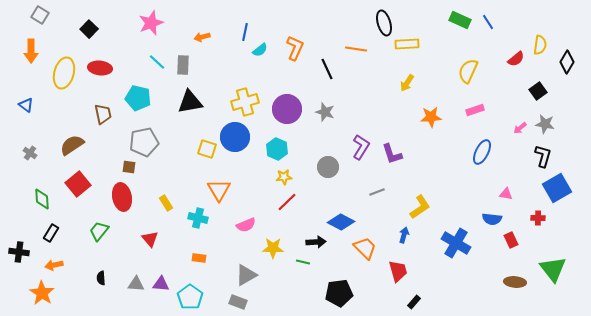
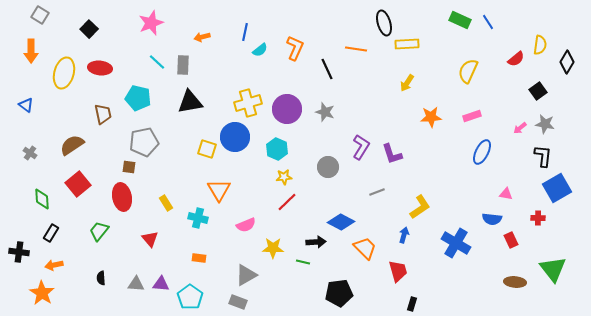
yellow cross at (245, 102): moved 3 px right, 1 px down
pink rectangle at (475, 110): moved 3 px left, 6 px down
black L-shape at (543, 156): rotated 10 degrees counterclockwise
black rectangle at (414, 302): moved 2 px left, 2 px down; rotated 24 degrees counterclockwise
